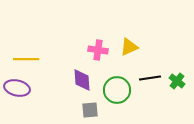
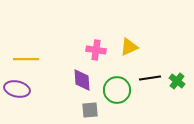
pink cross: moved 2 px left
purple ellipse: moved 1 px down
